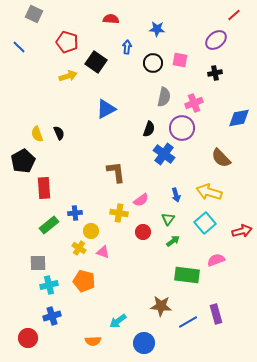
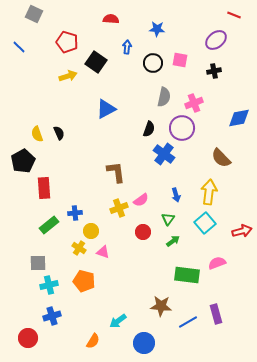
red line at (234, 15): rotated 64 degrees clockwise
black cross at (215, 73): moved 1 px left, 2 px up
yellow arrow at (209, 192): rotated 80 degrees clockwise
yellow cross at (119, 213): moved 5 px up; rotated 30 degrees counterclockwise
pink semicircle at (216, 260): moved 1 px right, 3 px down
orange semicircle at (93, 341): rotated 56 degrees counterclockwise
